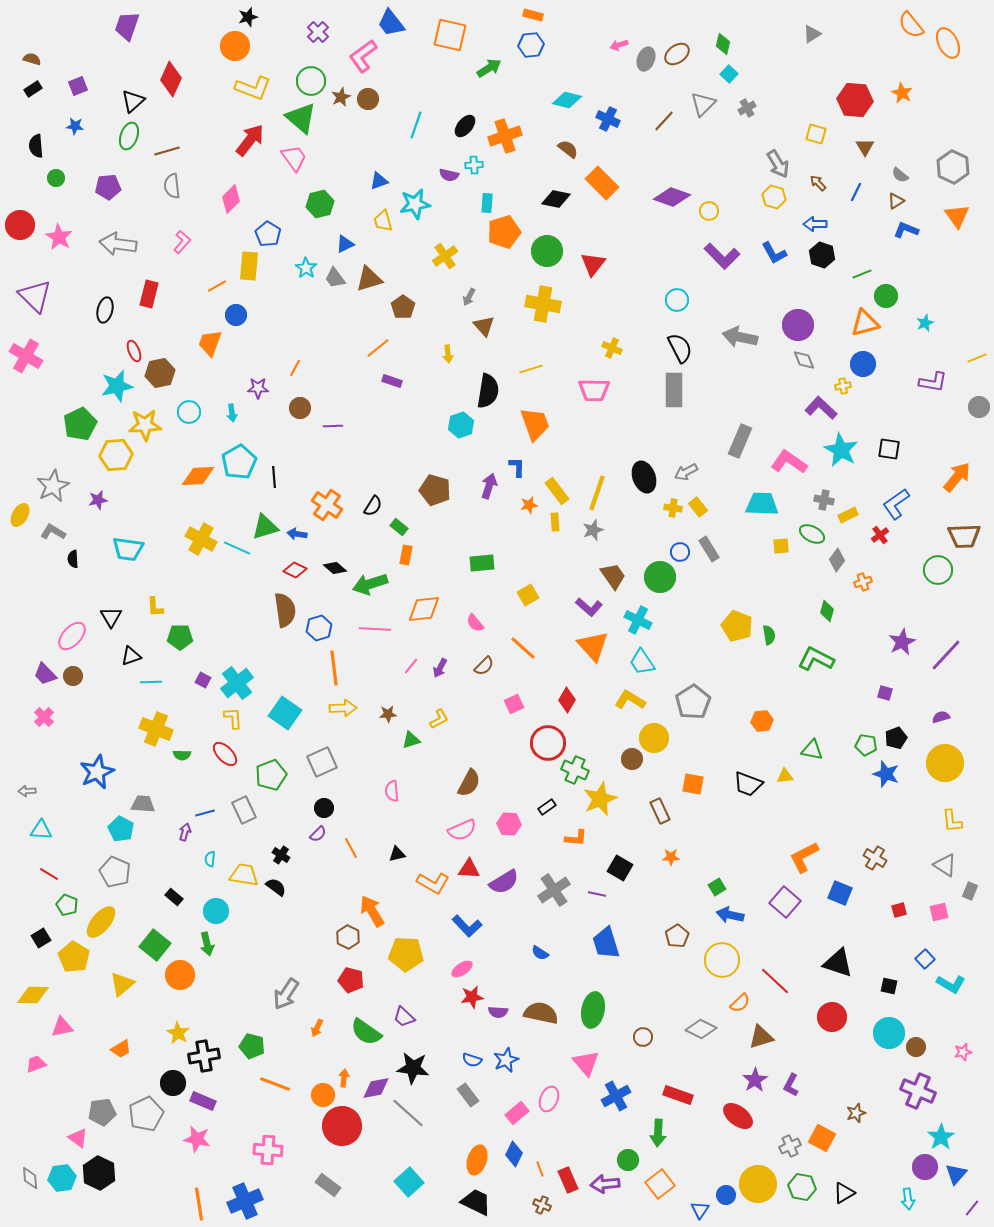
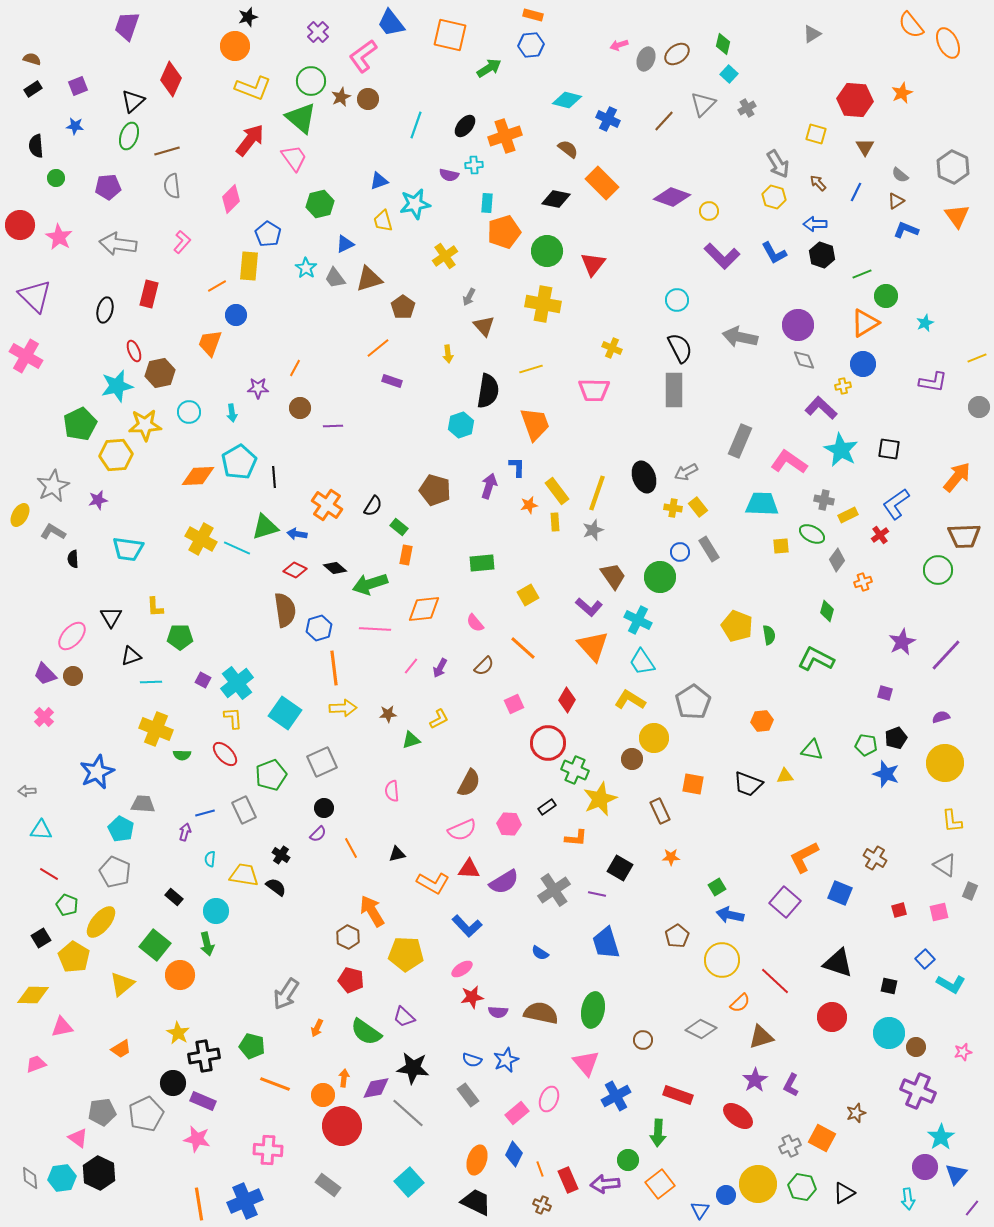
orange star at (902, 93): rotated 20 degrees clockwise
orange triangle at (865, 323): rotated 16 degrees counterclockwise
brown circle at (643, 1037): moved 3 px down
